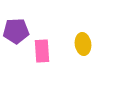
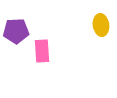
yellow ellipse: moved 18 px right, 19 px up
